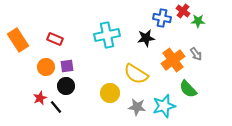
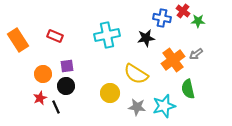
red rectangle: moved 3 px up
gray arrow: rotated 88 degrees clockwise
orange circle: moved 3 px left, 7 px down
green semicircle: rotated 30 degrees clockwise
black line: rotated 16 degrees clockwise
